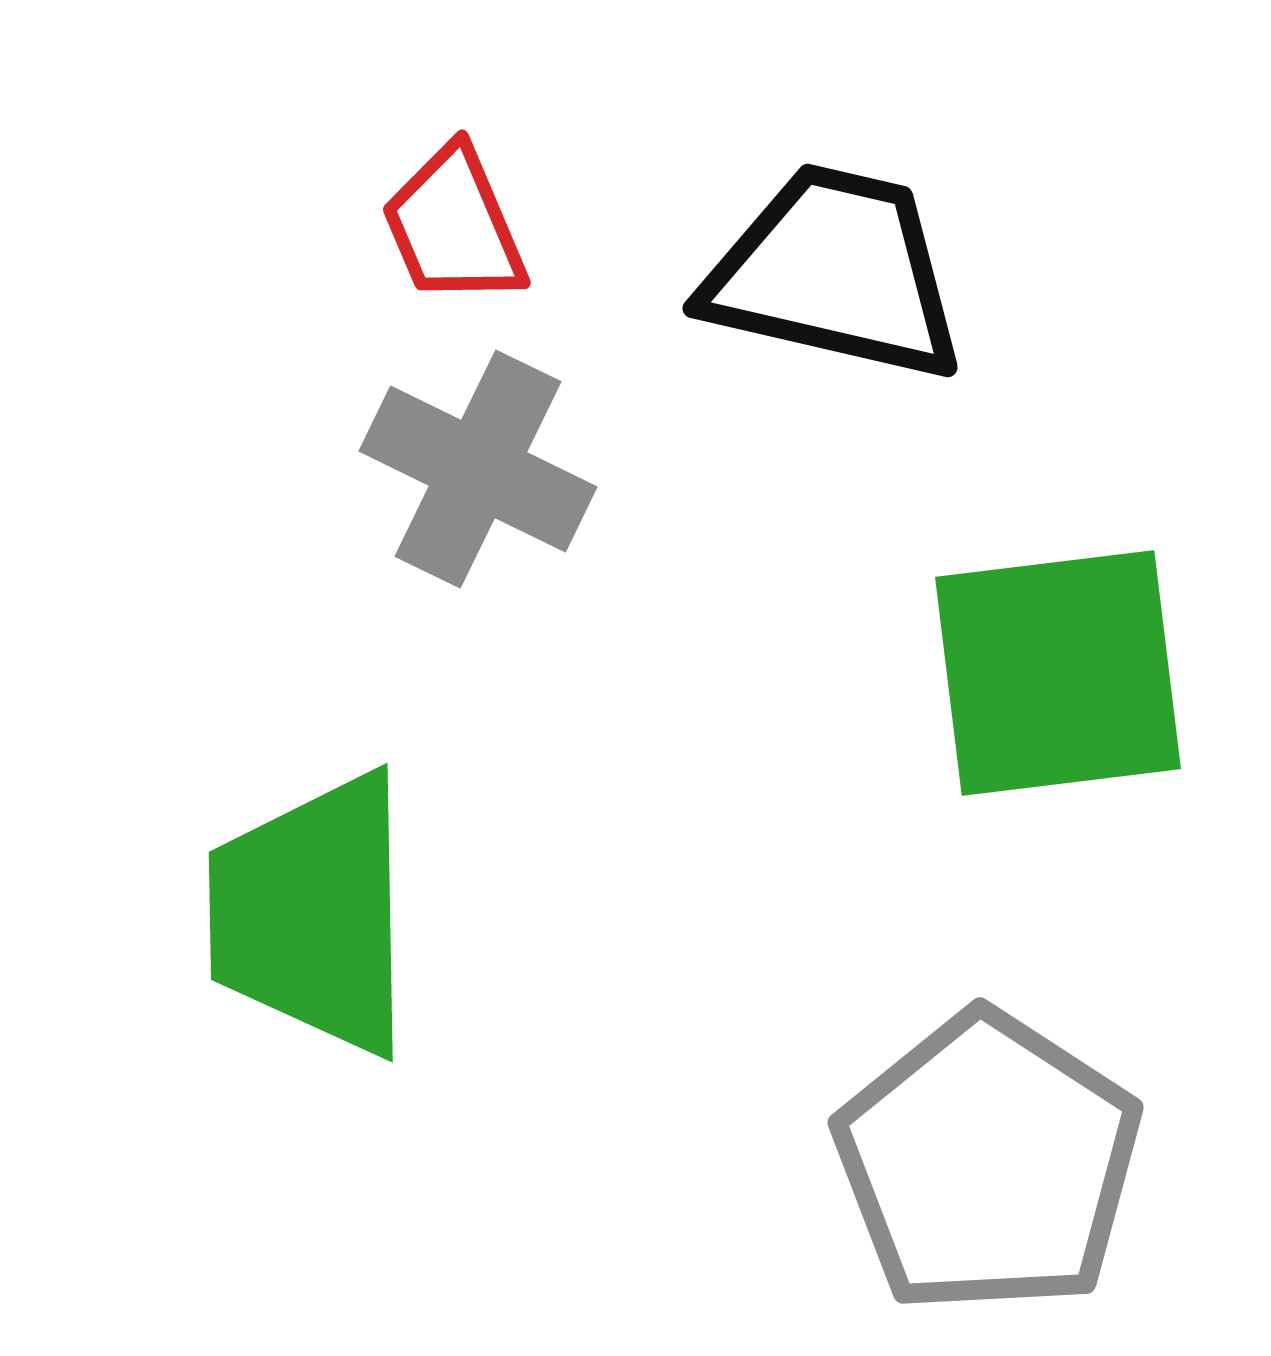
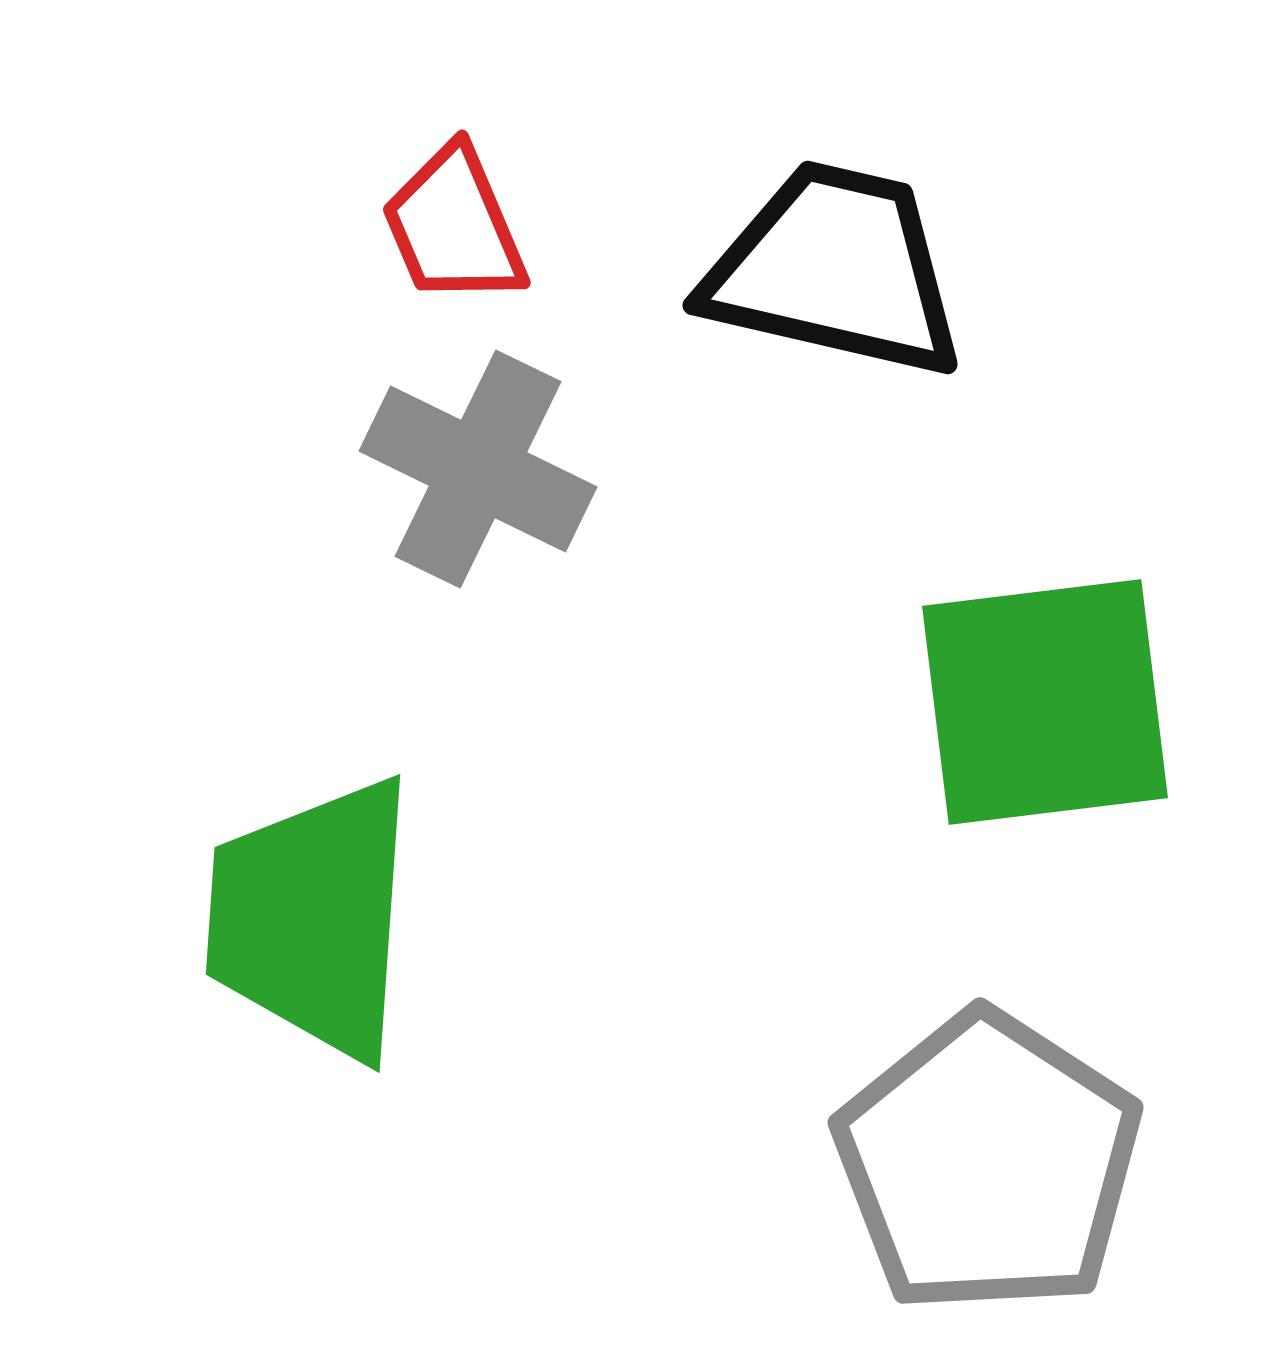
black trapezoid: moved 3 px up
green square: moved 13 px left, 29 px down
green trapezoid: moved 4 px down; rotated 5 degrees clockwise
